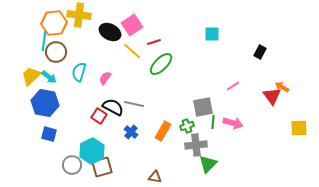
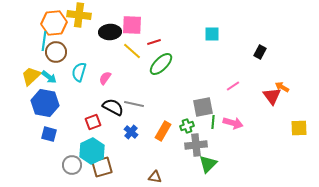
pink square: rotated 35 degrees clockwise
black ellipse: rotated 30 degrees counterclockwise
red square: moved 6 px left, 6 px down; rotated 35 degrees clockwise
